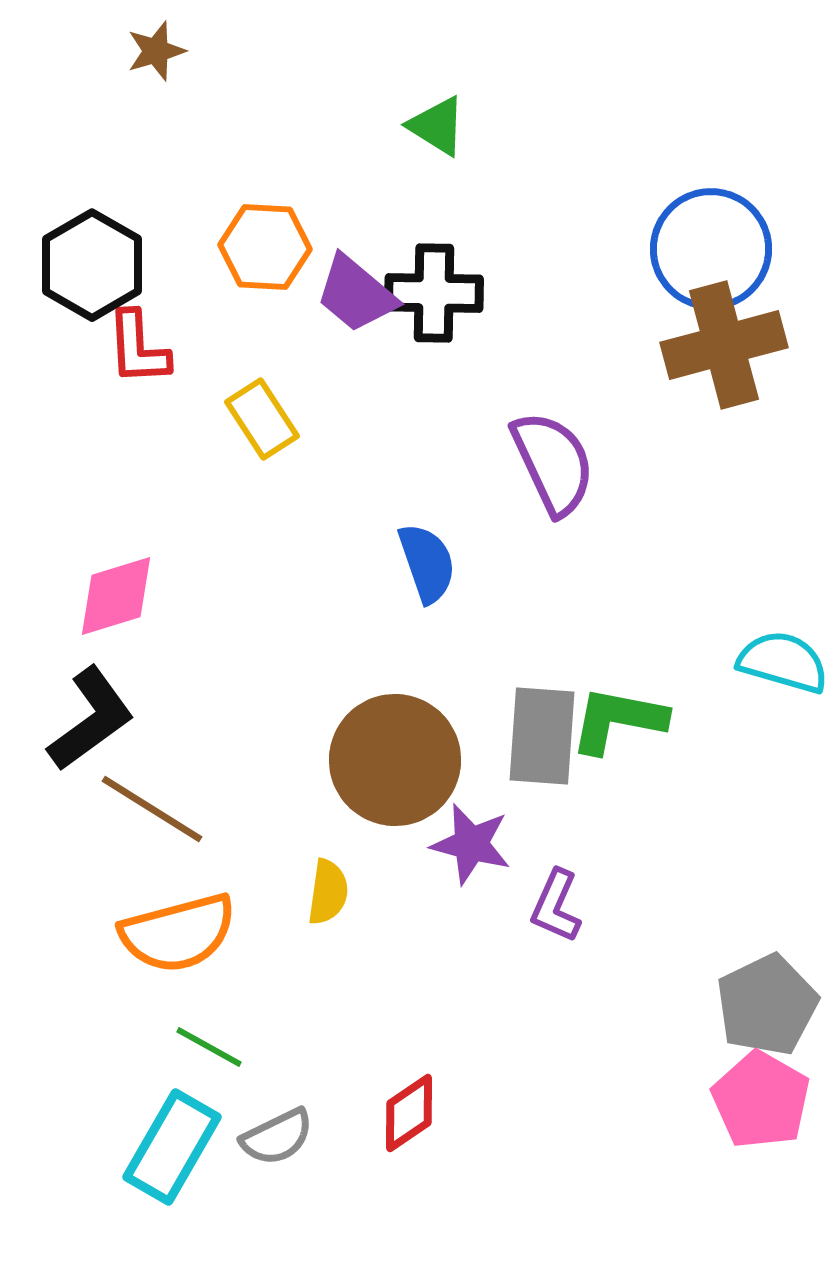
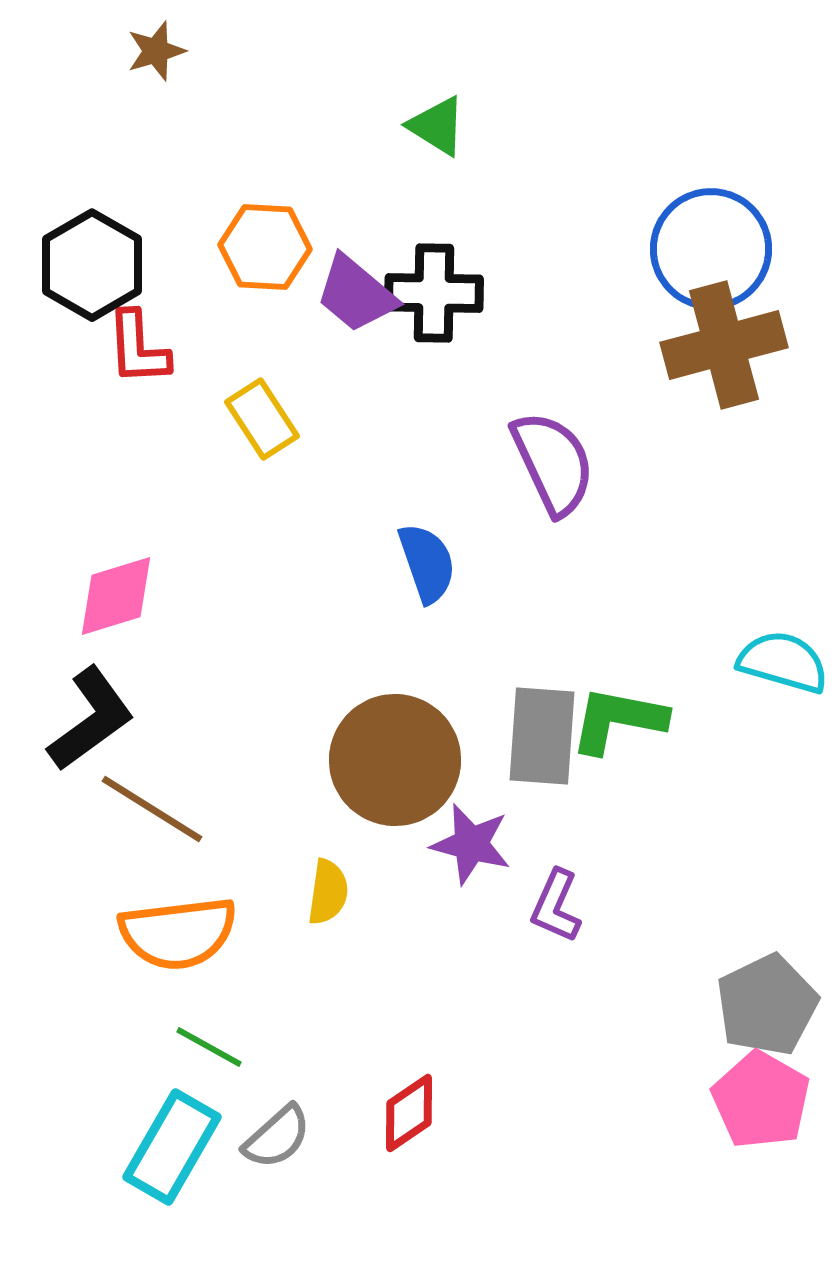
orange semicircle: rotated 8 degrees clockwise
gray semicircle: rotated 16 degrees counterclockwise
